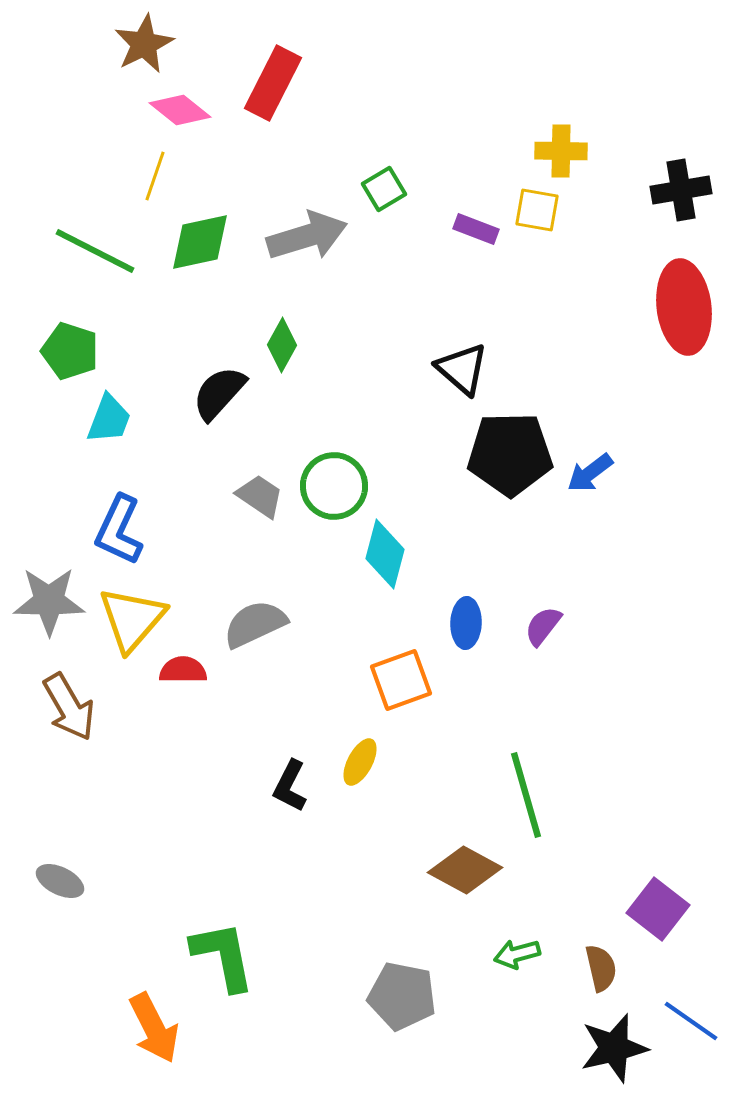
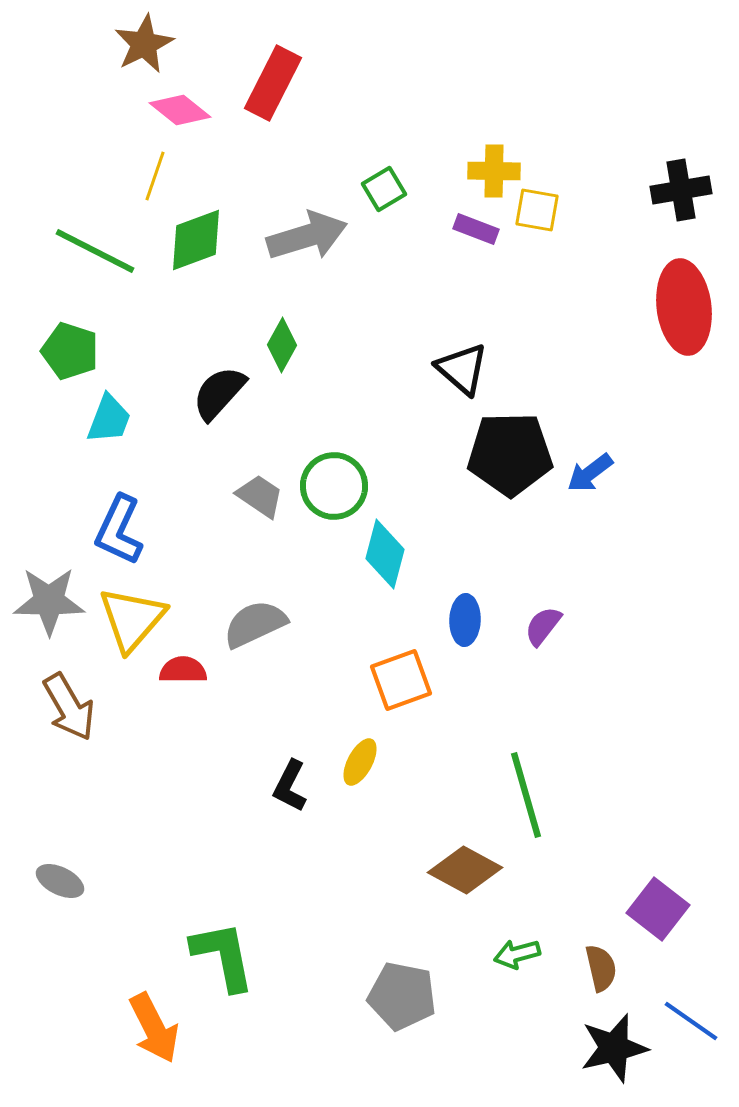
yellow cross at (561, 151): moved 67 px left, 20 px down
green diamond at (200, 242): moved 4 px left, 2 px up; rotated 8 degrees counterclockwise
blue ellipse at (466, 623): moved 1 px left, 3 px up
